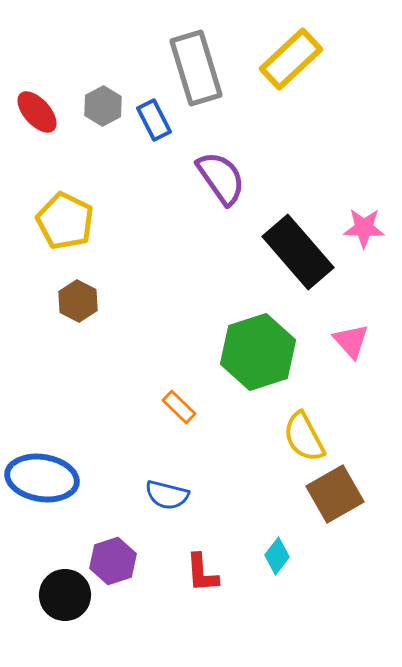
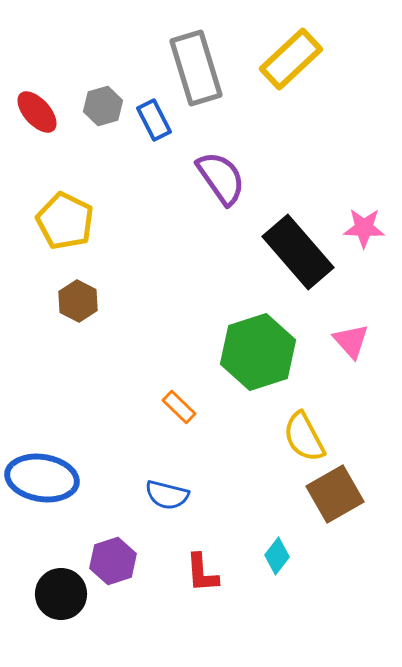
gray hexagon: rotated 12 degrees clockwise
black circle: moved 4 px left, 1 px up
